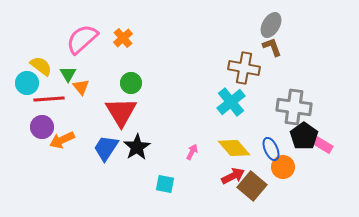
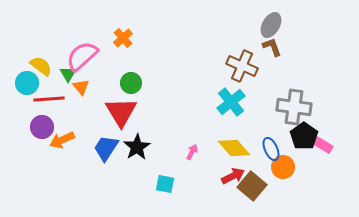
pink semicircle: moved 17 px down
brown cross: moved 2 px left, 2 px up; rotated 12 degrees clockwise
